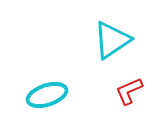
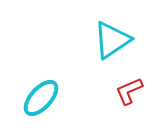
cyan ellipse: moved 6 px left, 3 px down; rotated 30 degrees counterclockwise
